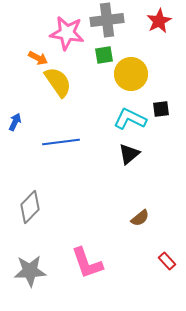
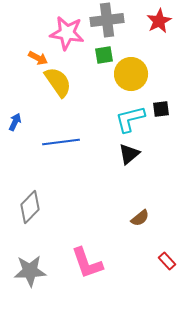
cyan L-shape: rotated 40 degrees counterclockwise
